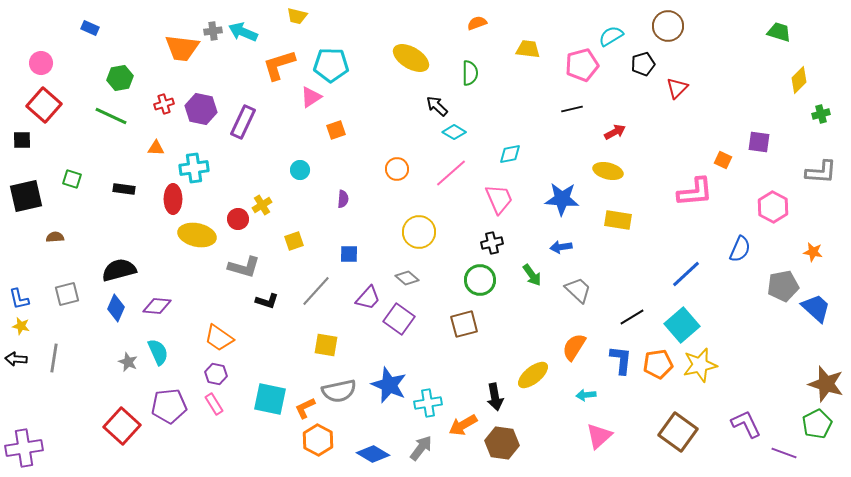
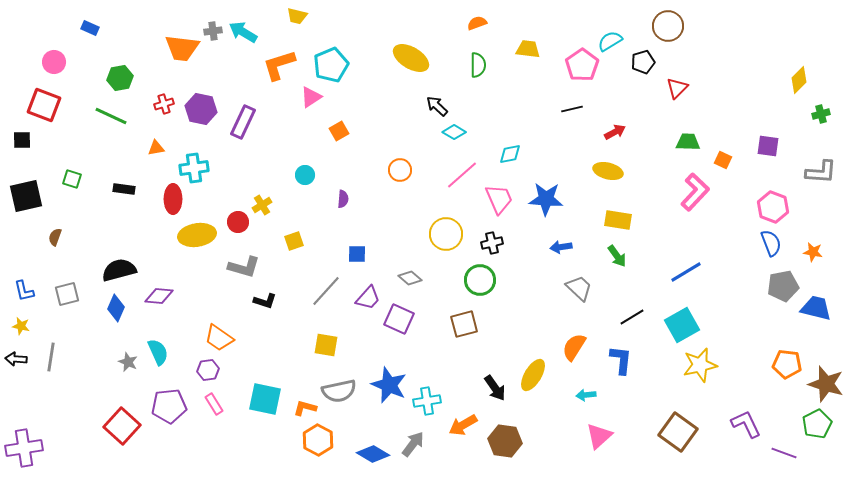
cyan arrow at (243, 32): rotated 8 degrees clockwise
green trapezoid at (779, 32): moved 91 px left, 110 px down; rotated 15 degrees counterclockwise
cyan semicircle at (611, 36): moved 1 px left, 5 px down
pink circle at (41, 63): moved 13 px right, 1 px up
black pentagon at (643, 64): moved 2 px up
cyan pentagon at (331, 65): rotated 24 degrees counterclockwise
pink pentagon at (582, 65): rotated 20 degrees counterclockwise
green semicircle at (470, 73): moved 8 px right, 8 px up
red square at (44, 105): rotated 20 degrees counterclockwise
orange square at (336, 130): moved 3 px right, 1 px down; rotated 12 degrees counterclockwise
purple square at (759, 142): moved 9 px right, 4 px down
orange triangle at (156, 148): rotated 12 degrees counterclockwise
orange circle at (397, 169): moved 3 px right, 1 px down
cyan circle at (300, 170): moved 5 px right, 5 px down
pink line at (451, 173): moved 11 px right, 2 px down
pink L-shape at (695, 192): rotated 42 degrees counterclockwise
blue star at (562, 199): moved 16 px left
pink hexagon at (773, 207): rotated 8 degrees counterclockwise
red circle at (238, 219): moved 3 px down
yellow circle at (419, 232): moved 27 px right, 2 px down
yellow ellipse at (197, 235): rotated 21 degrees counterclockwise
brown semicircle at (55, 237): rotated 66 degrees counterclockwise
blue semicircle at (740, 249): moved 31 px right, 6 px up; rotated 44 degrees counterclockwise
blue square at (349, 254): moved 8 px right
blue line at (686, 274): moved 2 px up; rotated 12 degrees clockwise
green arrow at (532, 275): moved 85 px right, 19 px up
gray diamond at (407, 278): moved 3 px right
gray trapezoid at (578, 290): moved 1 px right, 2 px up
gray line at (316, 291): moved 10 px right
blue L-shape at (19, 299): moved 5 px right, 8 px up
black L-shape at (267, 301): moved 2 px left
purple diamond at (157, 306): moved 2 px right, 10 px up
blue trapezoid at (816, 308): rotated 28 degrees counterclockwise
purple square at (399, 319): rotated 12 degrees counterclockwise
cyan square at (682, 325): rotated 12 degrees clockwise
gray line at (54, 358): moved 3 px left, 1 px up
orange pentagon at (658, 364): moved 129 px right; rotated 16 degrees clockwise
purple hexagon at (216, 374): moved 8 px left, 4 px up; rotated 20 degrees counterclockwise
yellow ellipse at (533, 375): rotated 20 degrees counterclockwise
black arrow at (495, 397): moved 9 px up; rotated 24 degrees counterclockwise
cyan square at (270, 399): moved 5 px left
cyan cross at (428, 403): moved 1 px left, 2 px up
orange L-shape at (305, 408): rotated 40 degrees clockwise
brown hexagon at (502, 443): moved 3 px right, 2 px up
gray arrow at (421, 448): moved 8 px left, 4 px up
